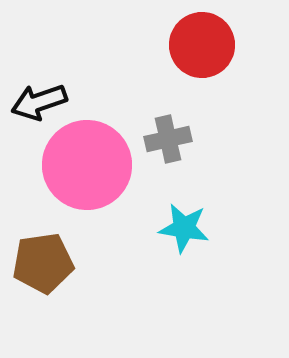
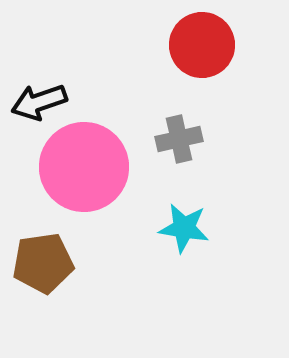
gray cross: moved 11 px right
pink circle: moved 3 px left, 2 px down
